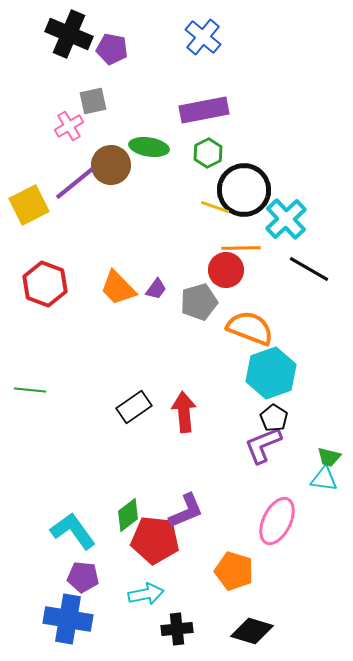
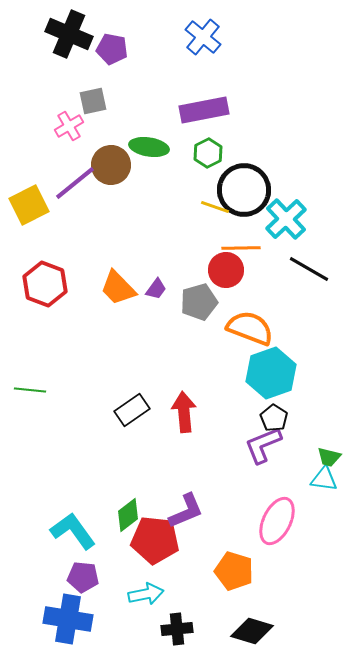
black rectangle at (134, 407): moved 2 px left, 3 px down
